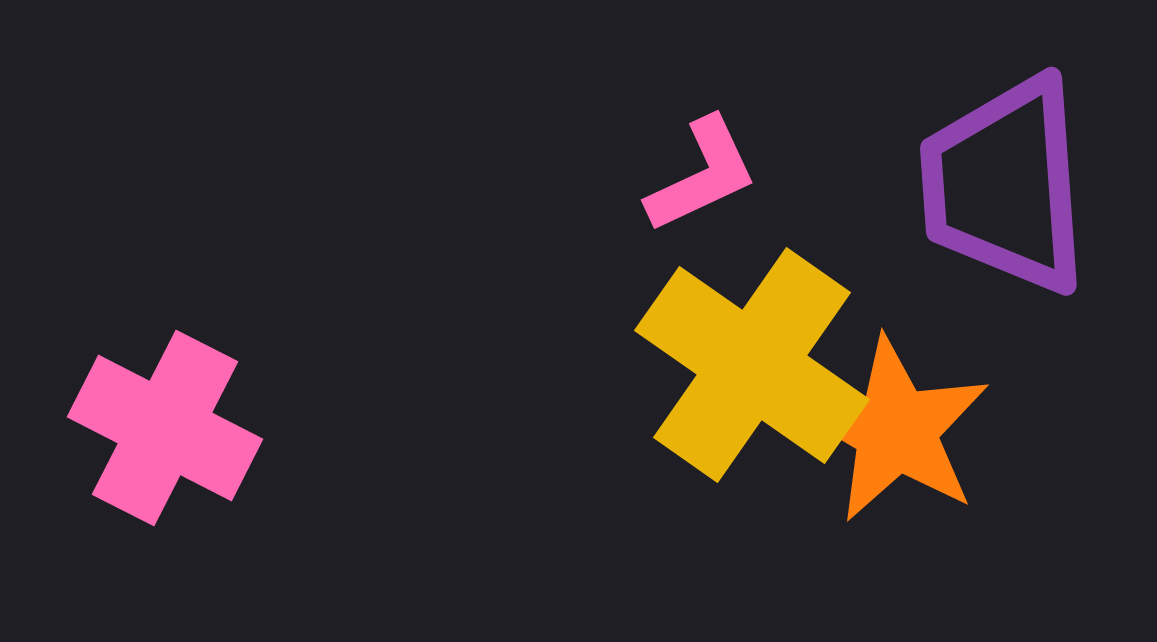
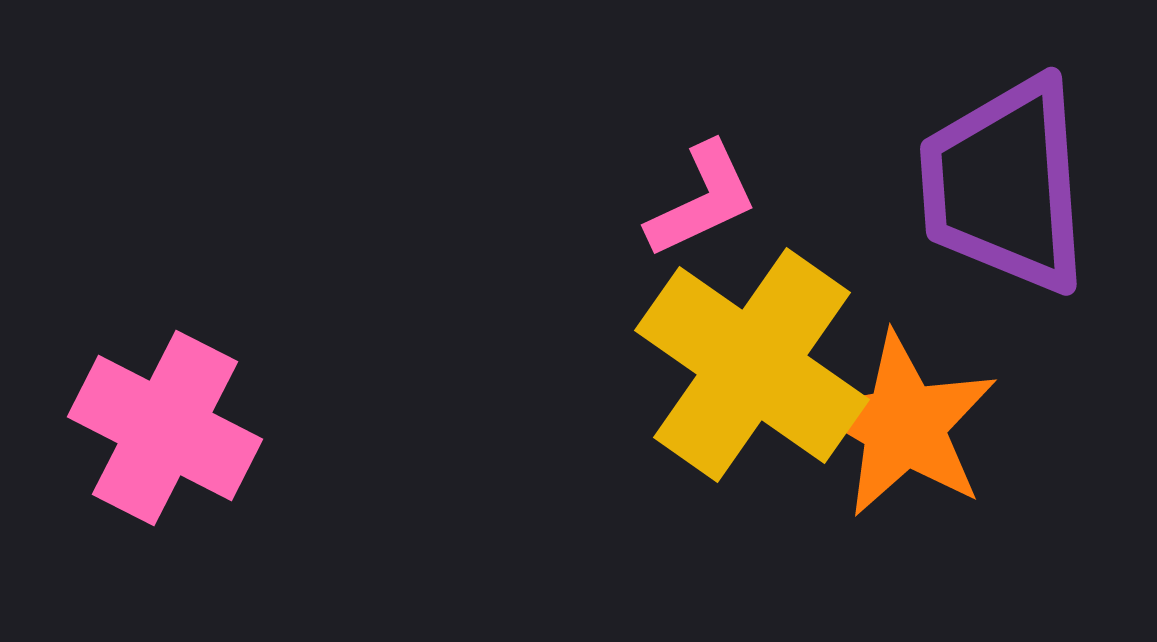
pink L-shape: moved 25 px down
orange star: moved 8 px right, 5 px up
